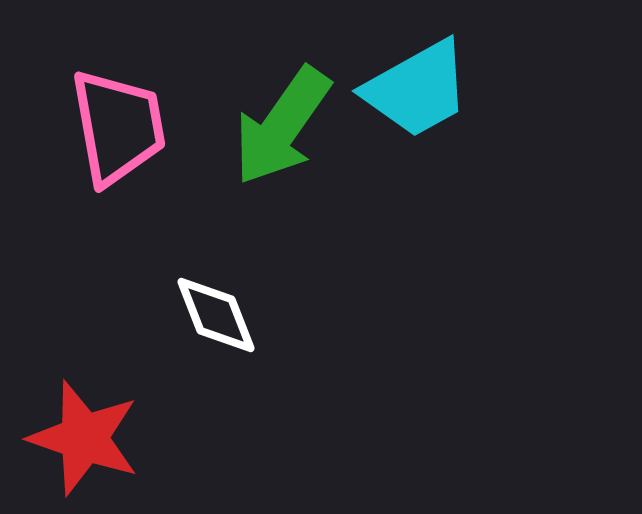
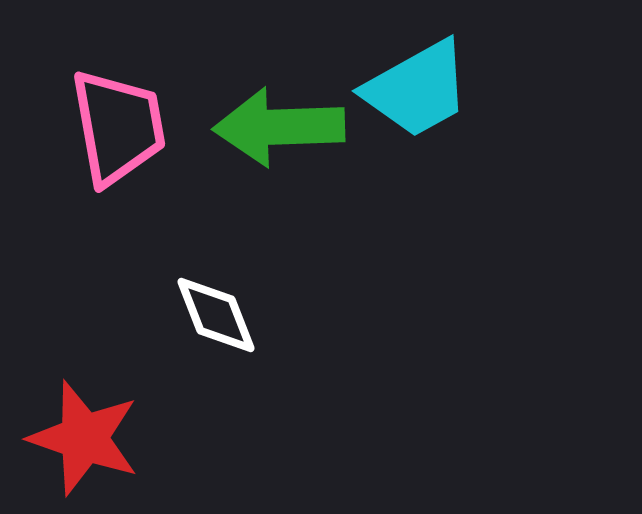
green arrow: moved 3 px left, 1 px down; rotated 53 degrees clockwise
